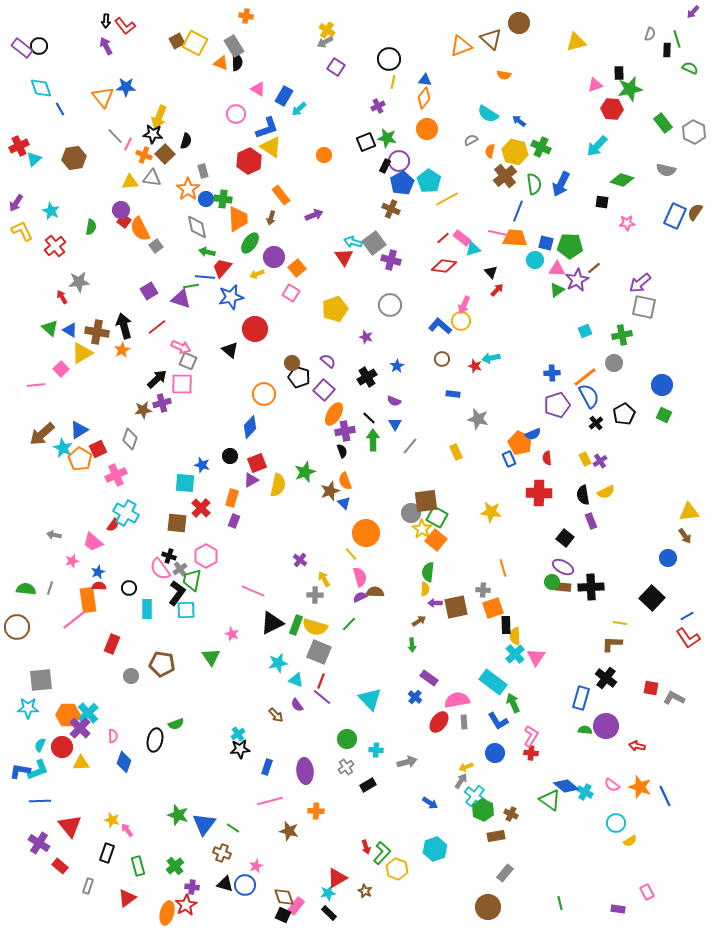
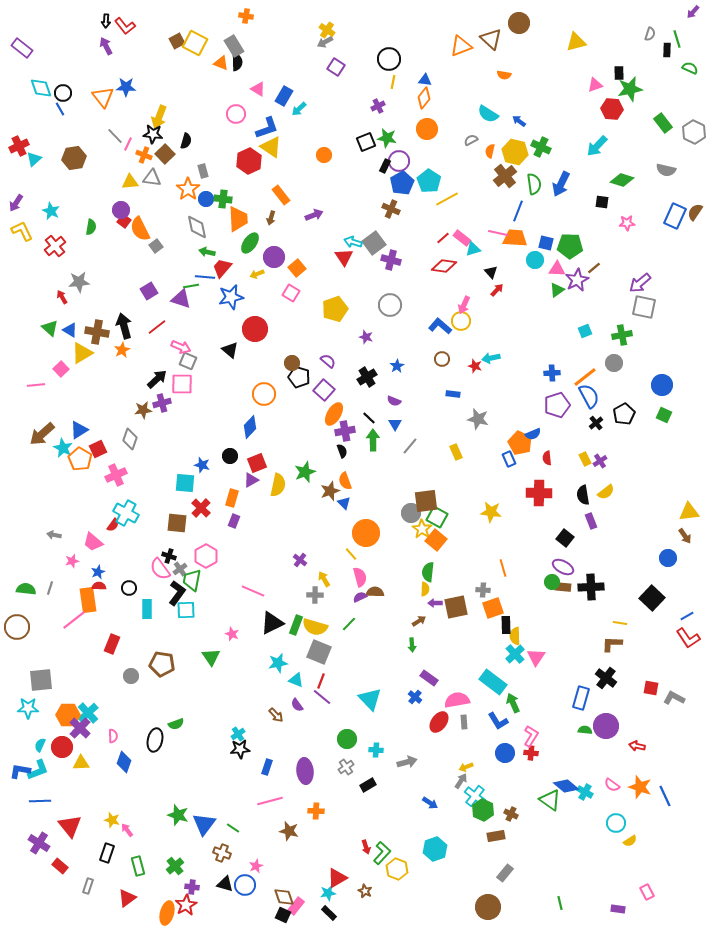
black circle at (39, 46): moved 24 px right, 47 px down
yellow semicircle at (606, 492): rotated 12 degrees counterclockwise
blue circle at (495, 753): moved 10 px right
